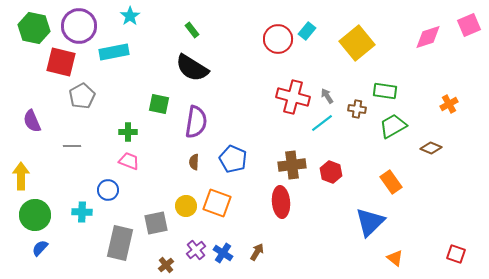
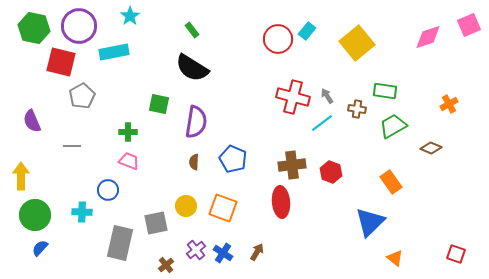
orange square at (217, 203): moved 6 px right, 5 px down
